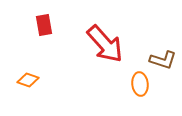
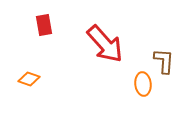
brown L-shape: moved 1 px right, 1 px down; rotated 104 degrees counterclockwise
orange diamond: moved 1 px right, 1 px up
orange ellipse: moved 3 px right
